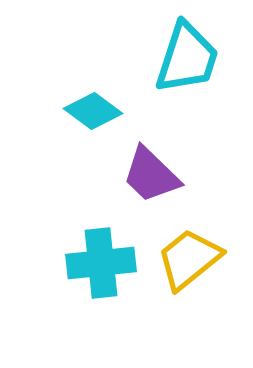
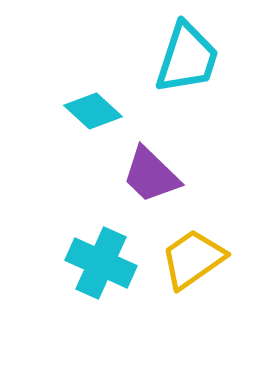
cyan diamond: rotated 6 degrees clockwise
yellow trapezoid: moved 4 px right; rotated 4 degrees clockwise
cyan cross: rotated 30 degrees clockwise
